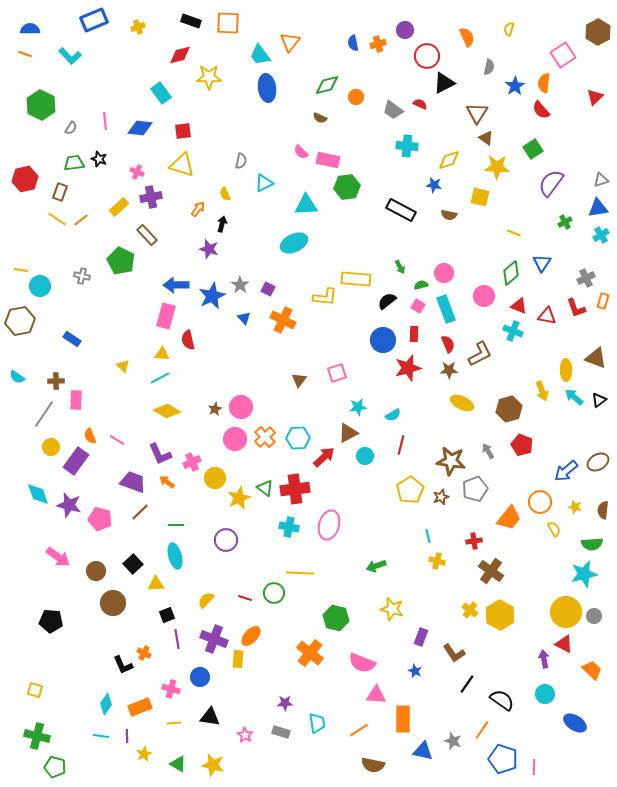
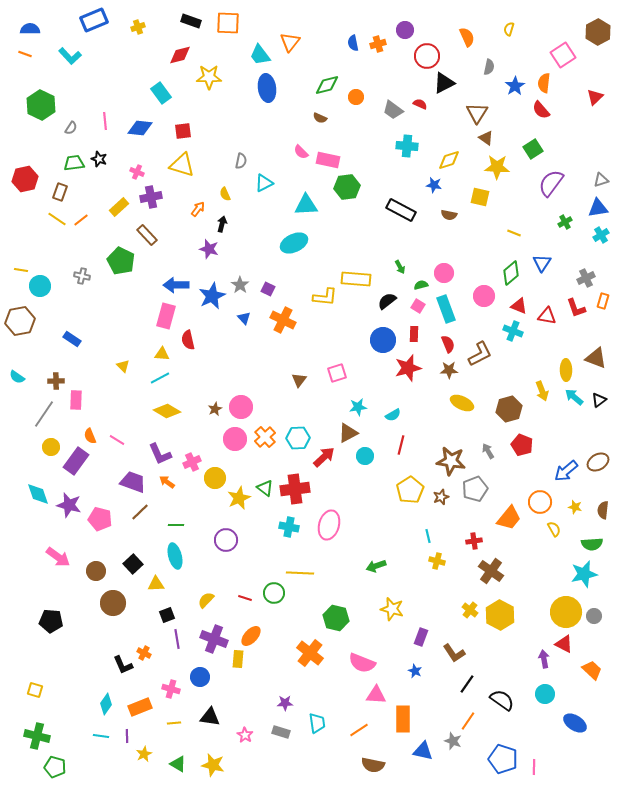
orange line at (482, 730): moved 14 px left, 9 px up
